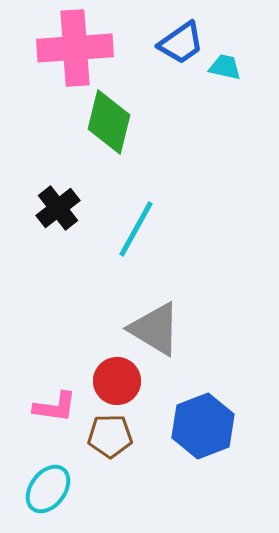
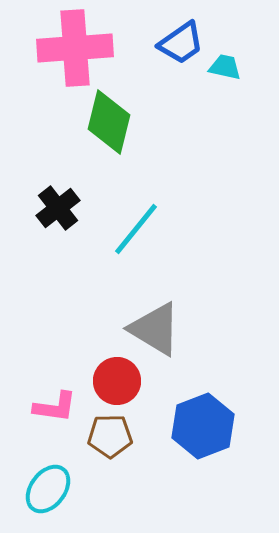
cyan line: rotated 10 degrees clockwise
